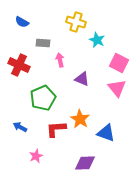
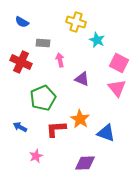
red cross: moved 2 px right, 3 px up
